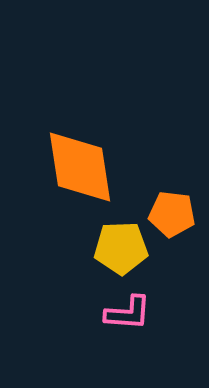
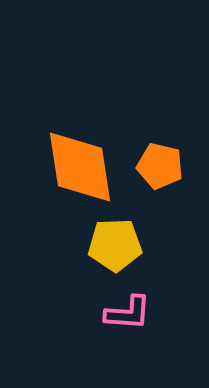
orange pentagon: moved 12 px left, 48 px up; rotated 6 degrees clockwise
yellow pentagon: moved 6 px left, 3 px up
